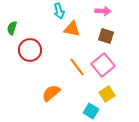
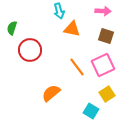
pink square: rotated 15 degrees clockwise
